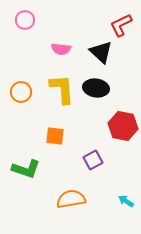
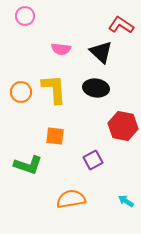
pink circle: moved 4 px up
red L-shape: rotated 60 degrees clockwise
yellow L-shape: moved 8 px left
green L-shape: moved 2 px right, 4 px up
